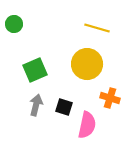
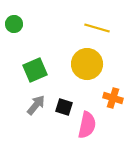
orange cross: moved 3 px right
gray arrow: rotated 25 degrees clockwise
